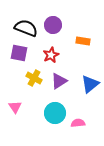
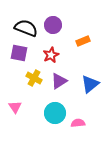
orange rectangle: rotated 32 degrees counterclockwise
